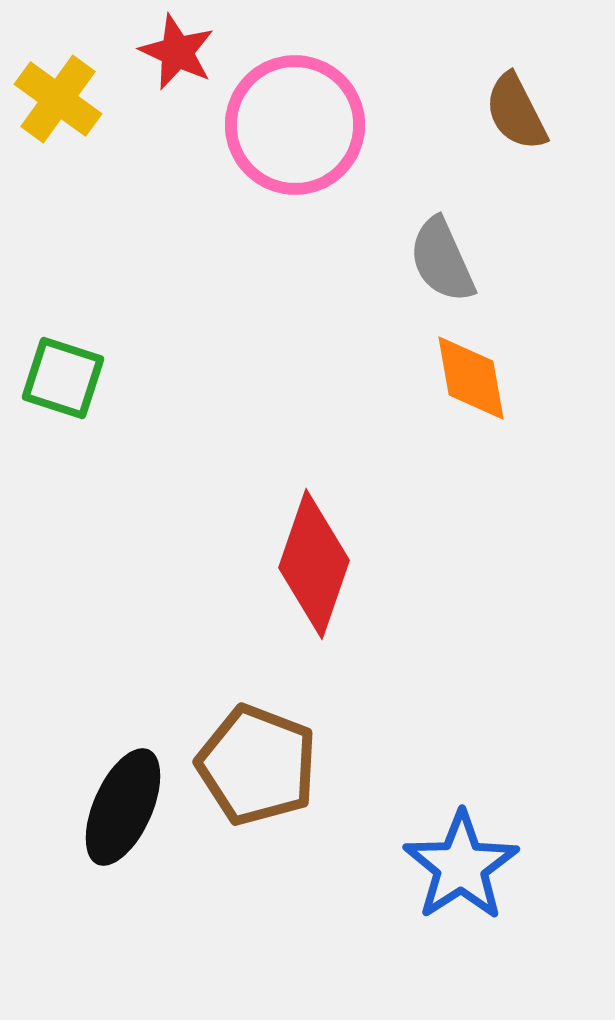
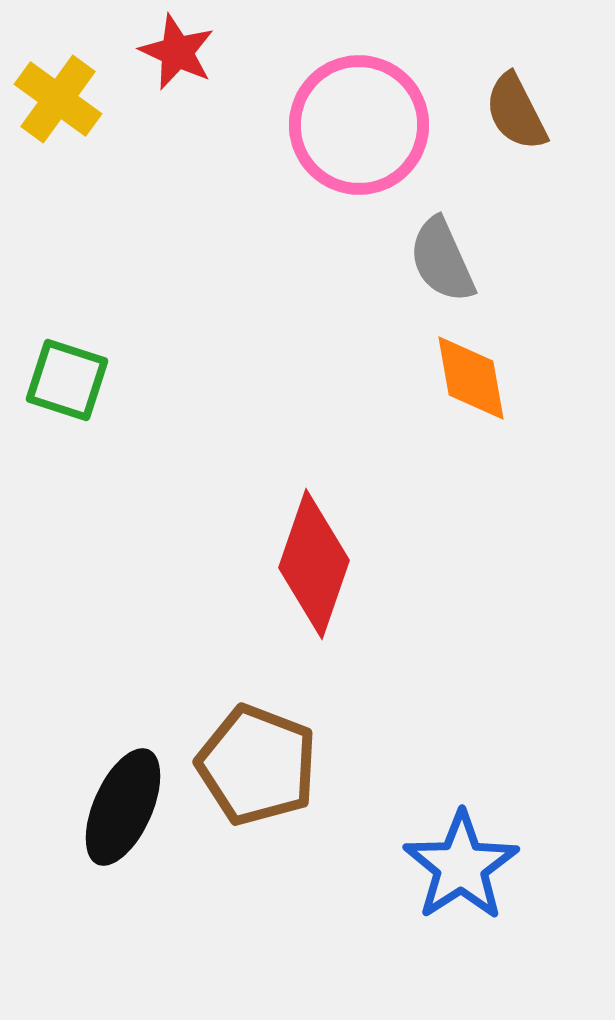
pink circle: moved 64 px right
green square: moved 4 px right, 2 px down
